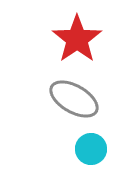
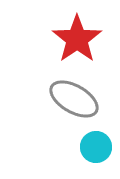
cyan circle: moved 5 px right, 2 px up
